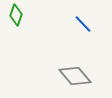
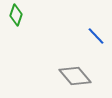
blue line: moved 13 px right, 12 px down
